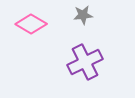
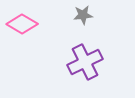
pink diamond: moved 9 px left
